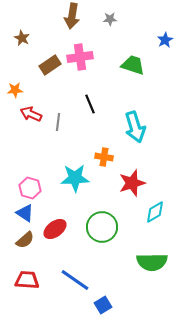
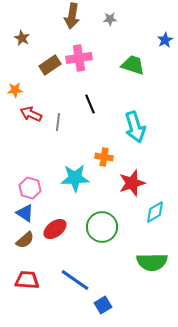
pink cross: moved 1 px left, 1 px down
